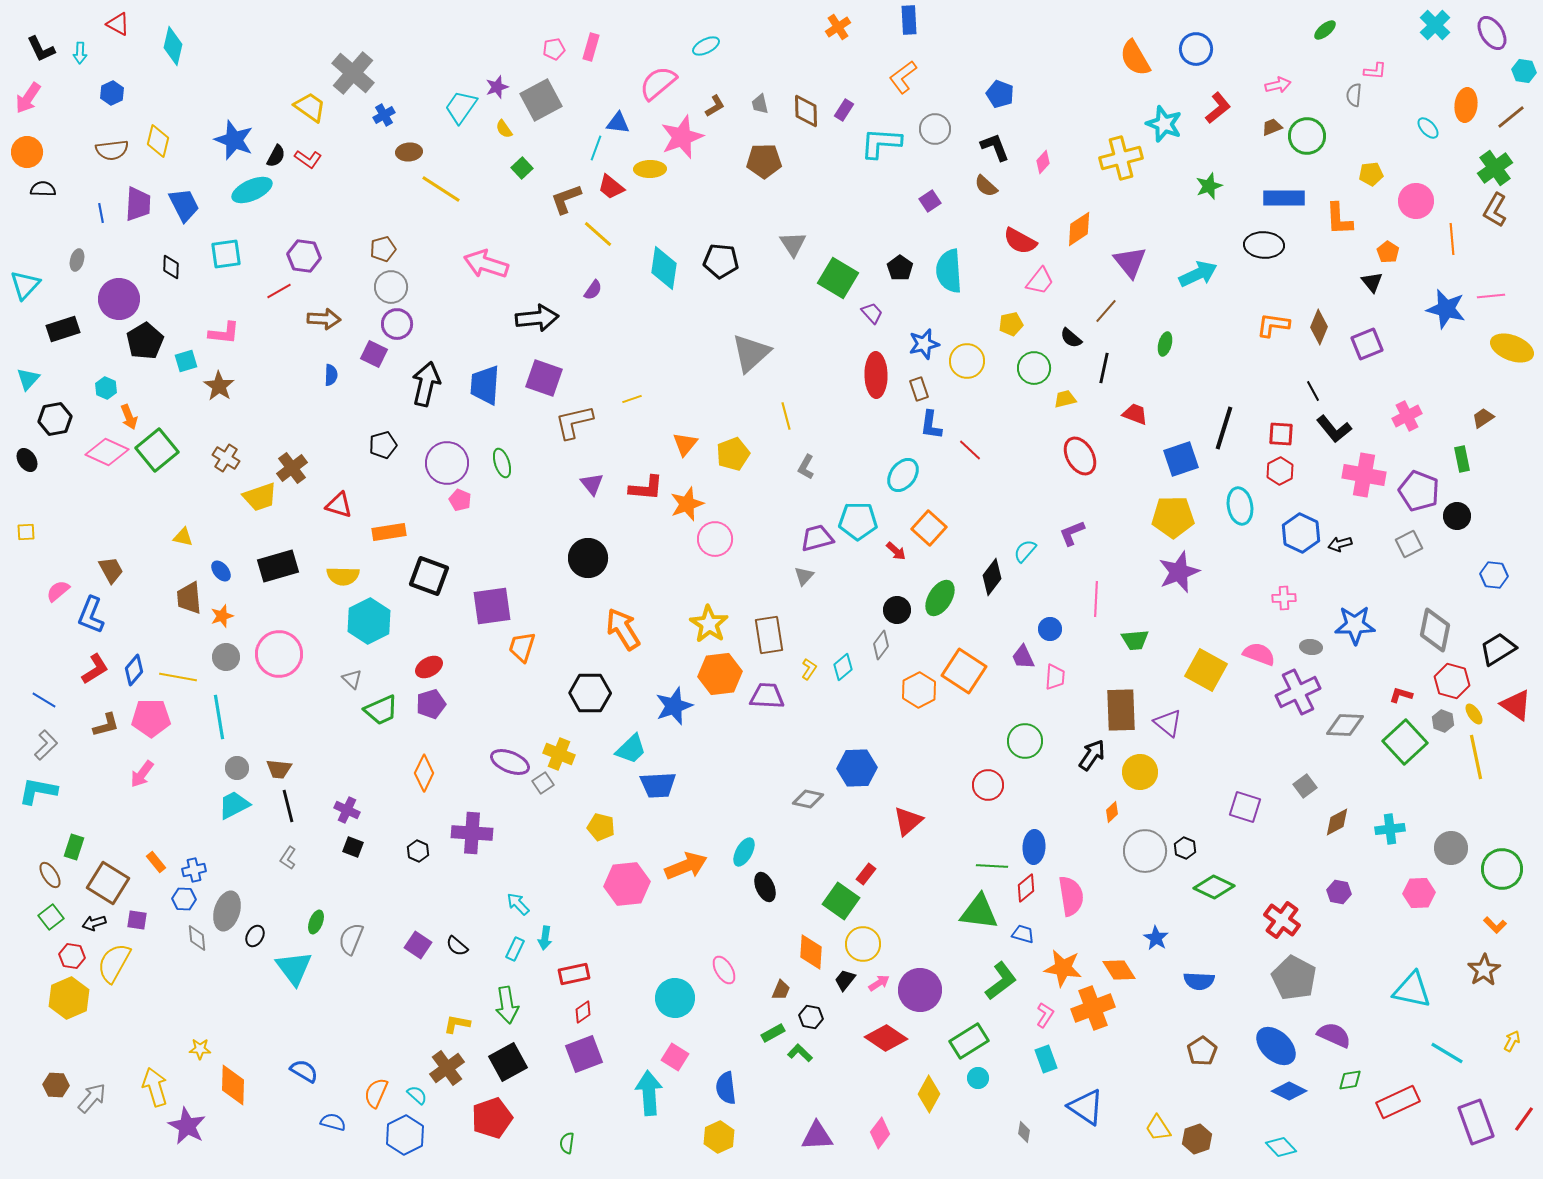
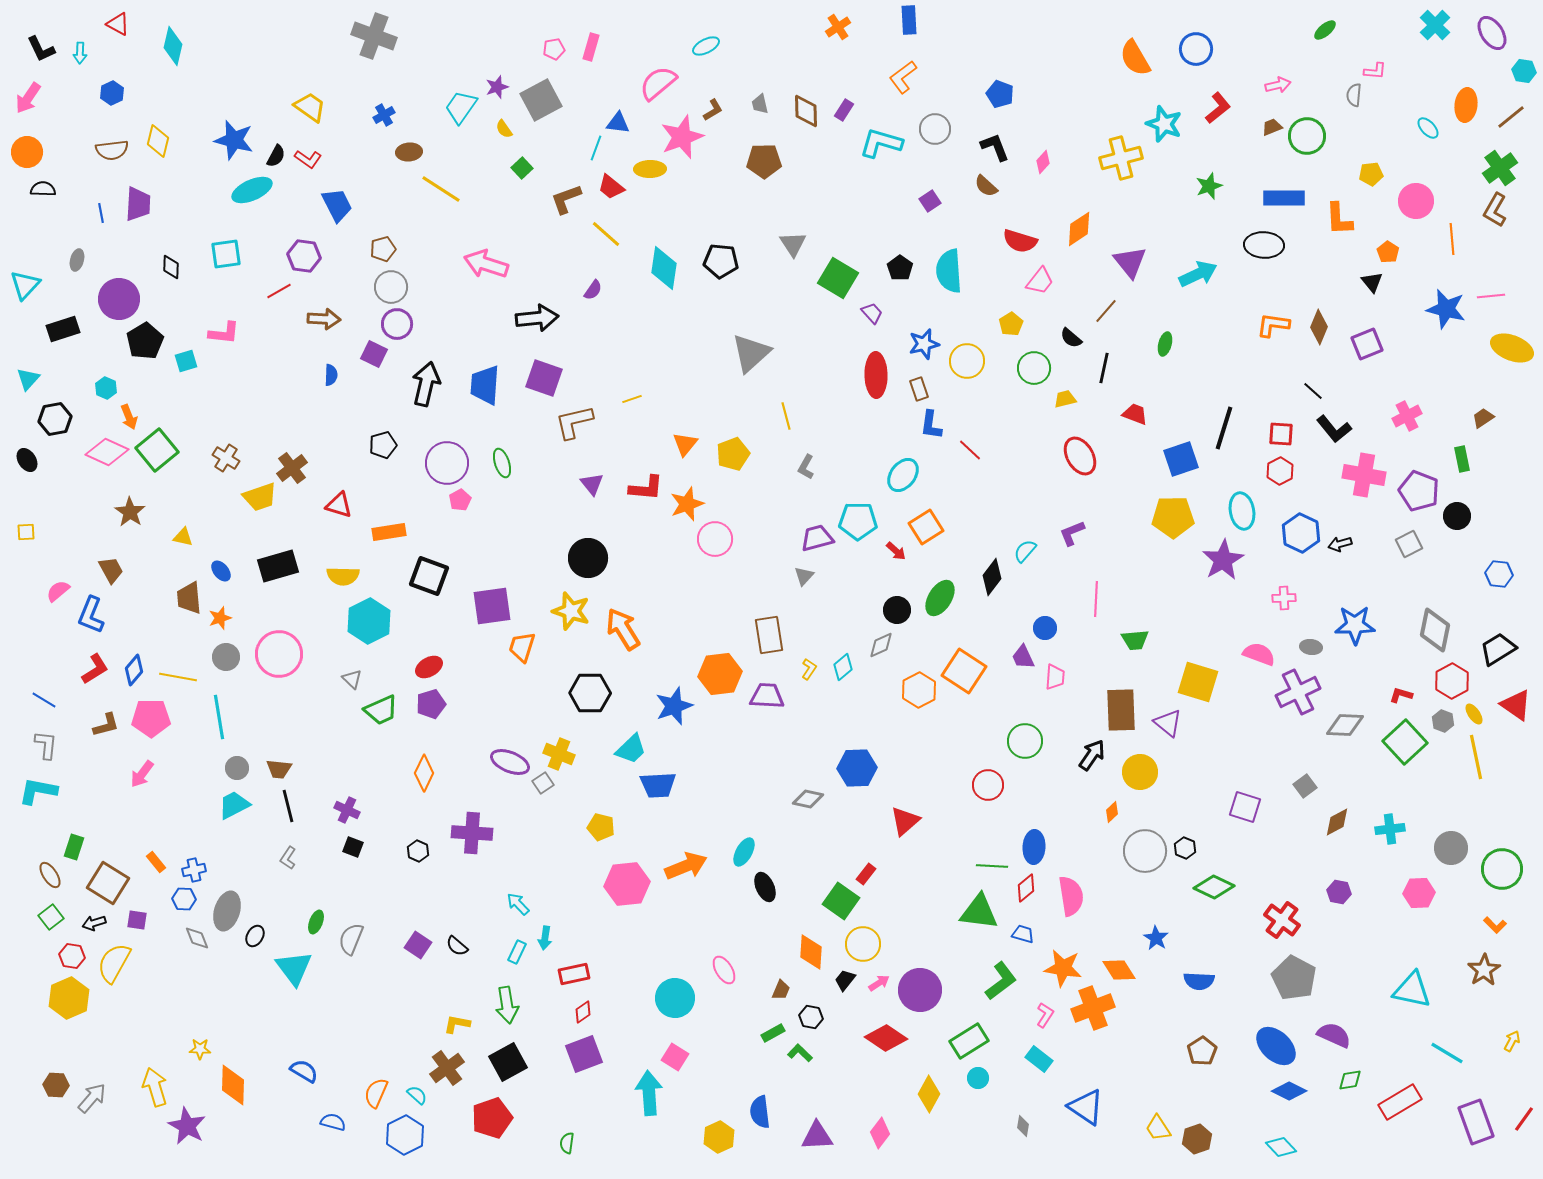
gray cross at (353, 73): moved 21 px right, 37 px up; rotated 21 degrees counterclockwise
brown L-shape at (715, 106): moved 2 px left, 4 px down
blue star at (234, 140): rotated 6 degrees counterclockwise
cyan L-shape at (881, 143): rotated 12 degrees clockwise
green cross at (1495, 168): moved 5 px right
blue trapezoid at (184, 205): moved 153 px right
yellow line at (598, 234): moved 8 px right
red semicircle at (1020, 241): rotated 12 degrees counterclockwise
yellow pentagon at (1011, 324): rotated 20 degrees counterclockwise
brown star at (219, 386): moved 89 px left, 126 px down
black line at (1313, 391): rotated 20 degrees counterclockwise
pink pentagon at (460, 500): rotated 20 degrees clockwise
cyan ellipse at (1240, 506): moved 2 px right, 5 px down
orange square at (929, 528): moved 3 px left, 1 px up; rotated 16 degrees clockwise
purple star at (1179, 572): moved 44 px right, 12 px up; rotated 9 degrees counterclockwise
blue hexagon at (1494, 575): moved 5 px right, 1 px up
orange star at (222, 616): moved 2 px left, 2 px down
yellow star at (709, 624): moved 138 px left, 13 px up; rotated 15 degrees counterclockwise
blue circle at (1050, 629): moved 5 px left, 1 px up
gray diamond at (881, 645): rotated 28 degrees clockwise
yellow square at (1206, 670): moved 8 px left, 12 px down; rotated 12 degrees counterclockwise
red hexagon at (1452, 681): rotated 16 degrees clockwise
gray L-shape at (46, 745): rotated 40 degrees counterclockwise
red triangle at (908, 821): moved 3 px left
gray diamond at (197, 938): rotated 16 degrees counterclockwise
cyan rectangle at (515, 949): moved 2 px right, 3 px down
cyan rectangle at (1046, 1059): moved 7 px left; rotated 32 degrees counterclockwise
blue semicircle at (726, 1088): moved 34 px right, 24 px down
red rectangle at (1398, 1102): moved 2 px right; rotated 6 degrees counterclockwise
gray diamond at (1024, 1132): moved 1 px left, 6 px up
